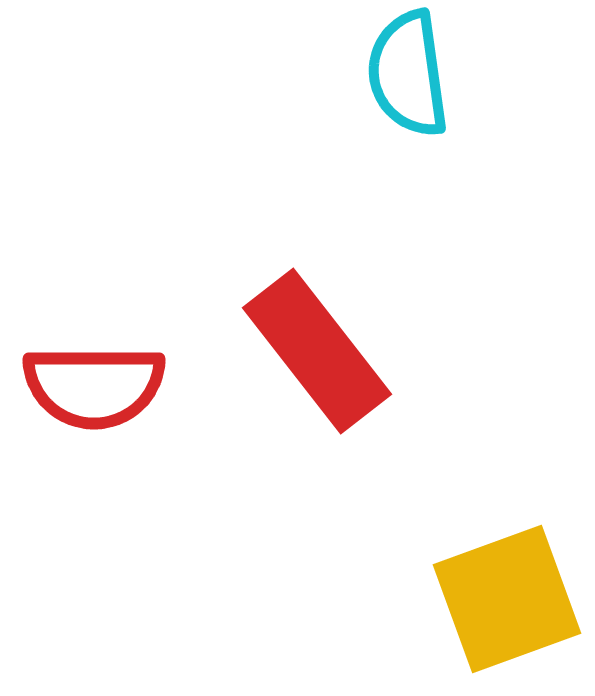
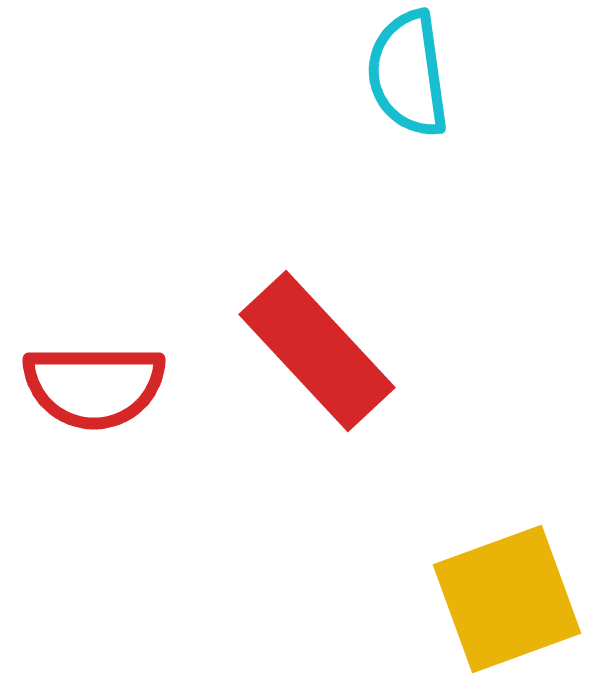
red rectangle: rotated 5 degrees counterclockwise
